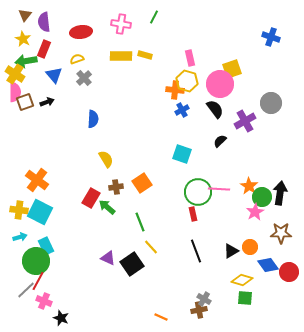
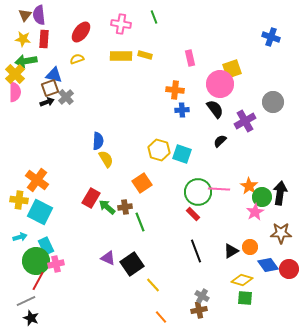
green line at (154, 17): rotated 48 degrees counterclockwise
purple semicircle at (44, 22): moved 5 px left, 7 px up
red ellipse at (81, 32): rotated 45 degrees counterclockwise
yellow star at (23, 39): rotated 21 degrees counterclockwise
red rectangle at (44, 49): moved 10 px up; rotated 18 degrees counterclockwise
yellow cross at (15, 74): rotated 12 degrees clockwise
blue triangle at (54, 75): rotated 36 degrees counterclockwise
gray cross at (84, 78): moved 18 px left, 19 px down
yellow hexagon at (187, 81): moved 28 px left, 69 px down
brown square at (25, 102): moved 25 px right, 14 px up
gray circle at (271, 103): moved 2 px right, 1 px up
blue cross at (182, 110): rotated 24 degrees clockwise
blue semicircle at (93, 119): moved 5 px right, 22 px down
brown cross at (116, 187): moved 9 px right, 20 px down
yellow cross at (19, 210): moved 10 px up
red rectangle at (193, 214): rotated 32 degrees counterclockwise
yellow line at (151, 247): moved 2 px right, 38 px down
red circle at (289, 272): moved 3 px up
gray line at (26, 290): moved 11 px down; rotated 18 degrees clockwise
gray cross at (204, 299): moved 2 px left, 3 px up
pink cross at (44, 301): moved 12 px right, 37 px up; rotated 35 degrees counterclockwise
orange line at (161, 317): rotated 24 degrees clockwise
black star at (61, 318): moved 30 px left
